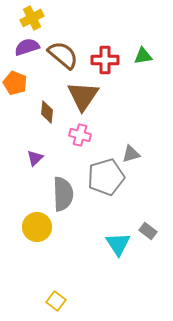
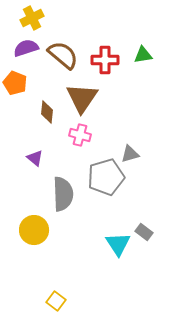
purple semicircle: moved 1 px left, 1 px down
green triangle: moved 1 px up
brown triangle: moved 1 px left, 2 px down
gray triangle: moved 1 px left
purple triangle: rotated 36 degrees counterclockwise
yellow circle: moved 3 px left, 3 px down
gray rectangle: moved 4 px left, 1 px down
